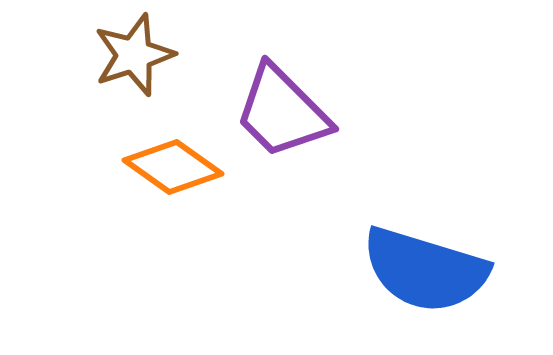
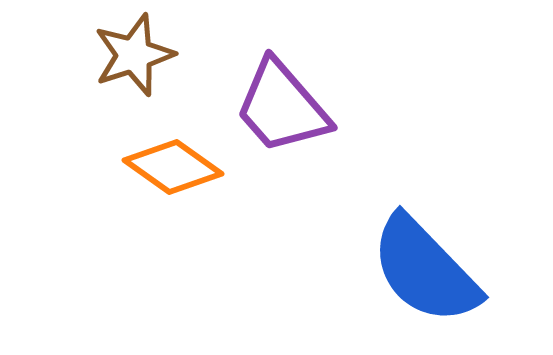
purple trapezoid: moved 5 px up; rotated 4 degrees clockwise
blue semicircle: rotated 29 degrees clockwise
